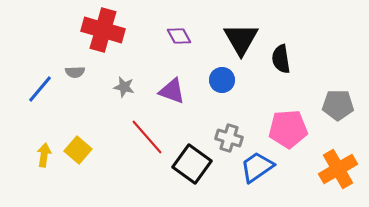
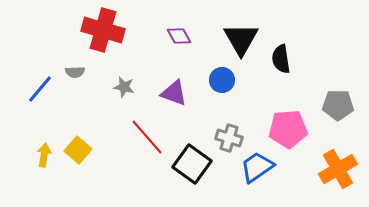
purple triangle: moved 2 px right, 2 px down
